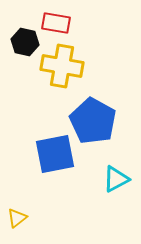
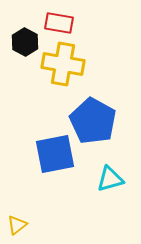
red rectangle: moved 3 px right
black hexagon: rotated 16 degrees clockwise
yellow cross: moved 1 px right, 2 px up
cyan triangle: moved 6 px left; rotated 12 degrees clockwise
yellow triangle: moved 7 px down
